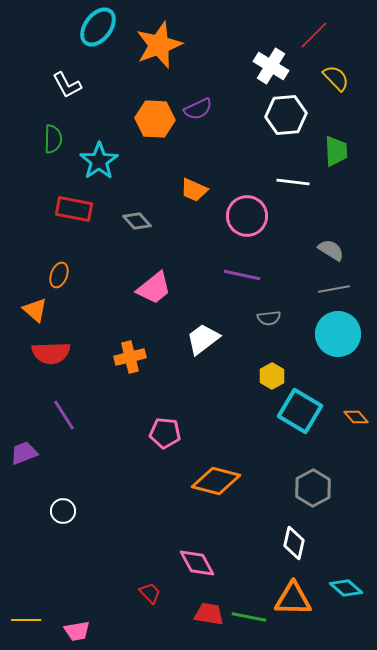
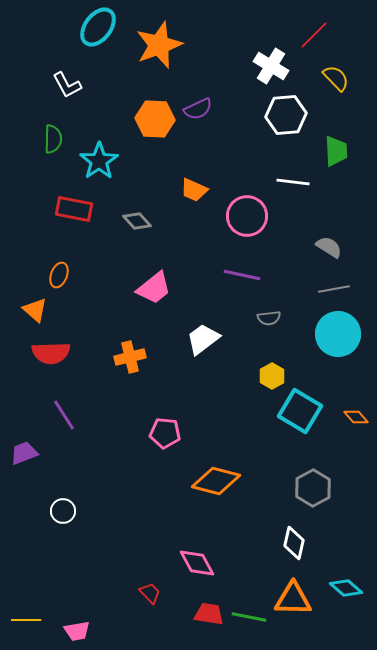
gray semicircle at (331, 250): moved 2 px left, 3 px up
